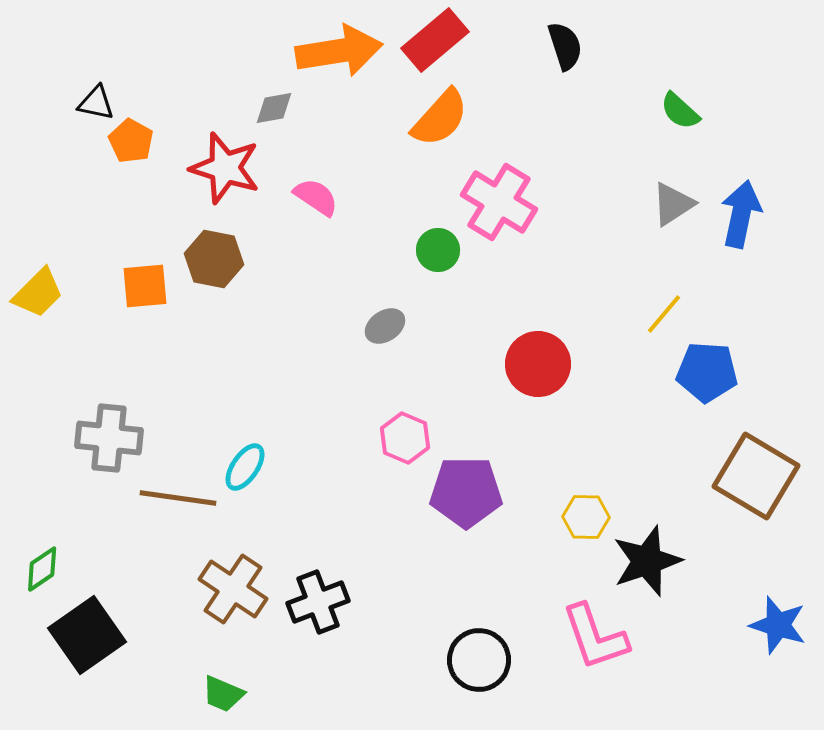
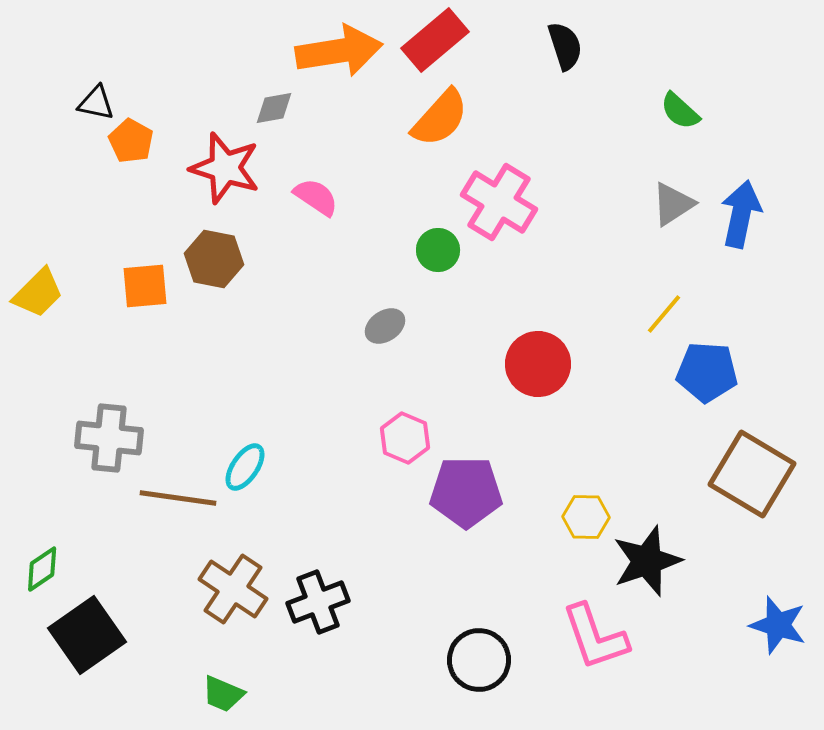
brown square: moved 4 px left, 2 px up
